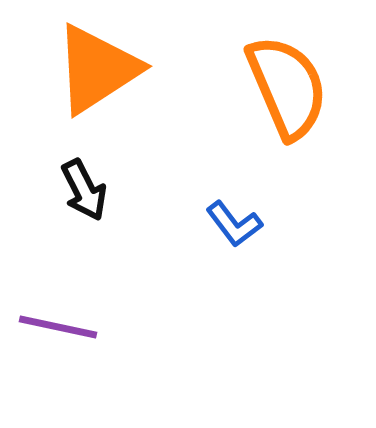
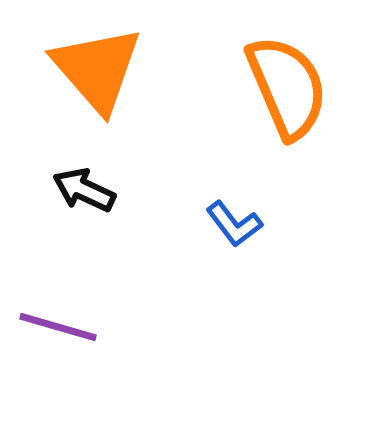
orange triangle: rotated 38 degrees counterclockwise
black arrow: rotated 142 degrees clockwise
purple line: rotated 4 degrees clockwise
